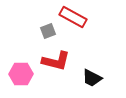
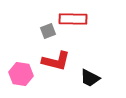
red rectangle: moved 2 px down; rotated 28 degrees counterclockwise
pink hexagon: rotated 10 degrees clockwise
black trapezoid: moved 2 px left
